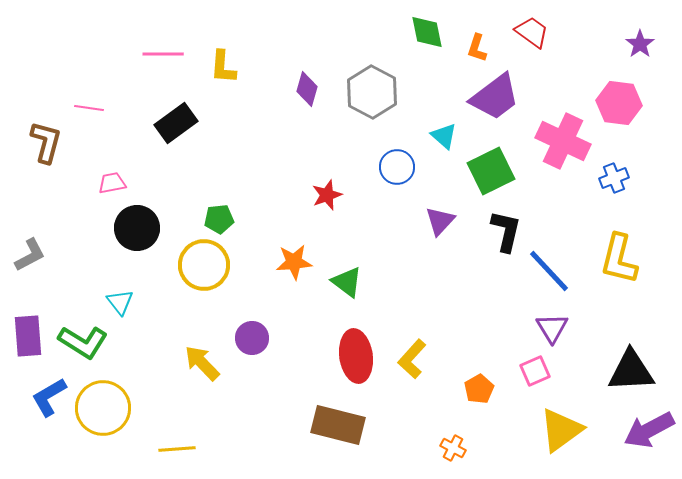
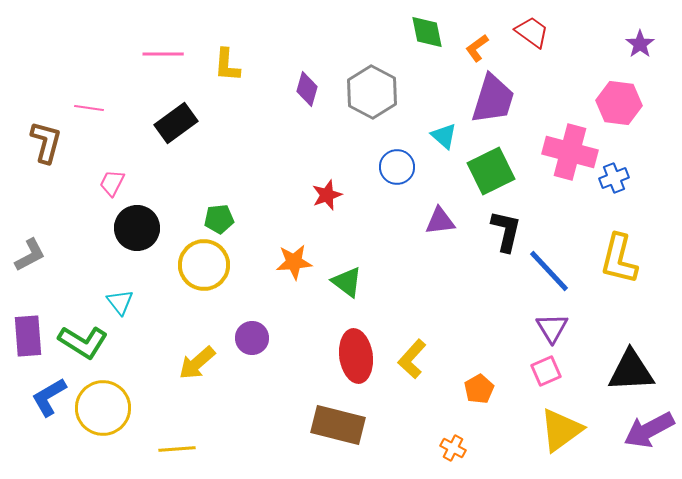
orange L-shape at (477, 48): rotated 36 degrees clockwise
yellow L-shape at (223, 67): moved 4 px right, 2 px up
purple trapezoid at (495, 97): moved 2 px left, 2 px down; rotated 36 degrees counterclockwise
pink cross at (563, 141): moved 7 px right, 11 px down; rotated 10 degrees counterclockwise
pink trapezoid at (112, 183): rotated 52 degrees counterclockwise
purple triangle at (440, 221): rotated 40 degrees clockwise
yellow arrow at (202, 363): moved 5 px left; rotated 87 degrees counterclockwise
pink square at (535, 371): moved 11 px right
